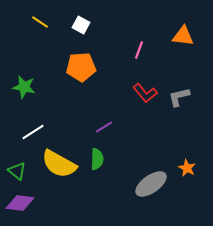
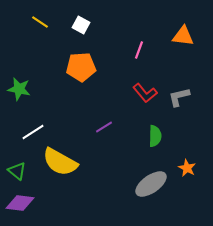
green star: moved 5 px left, 2 px down
green semicircle: moved 58 px right, 23 px up
yellow semicircle: moved 1 px right, 2 px up
